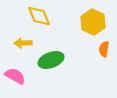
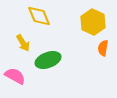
yellow arrow: rotated 120 degrees counterclockwise
orange semicircle: moved 1 px left, 1 px up
green ellipse: moved 3 px left
